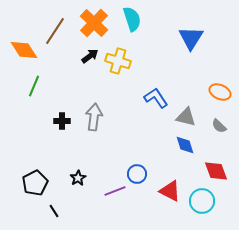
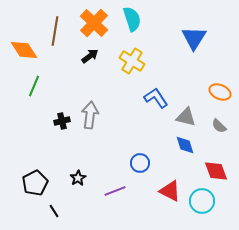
brown line: rotated 24 degrees counterclockwise
blue triangle: moved 3 px right
yellow cross: moved 14 px right; rotated 15 degrees clockwise
gray arrow: moved 4 px left, 2 px up
black cross: rotated 14 degrees counterclockwise
blue circle: moved 3 px right, 11 px up
